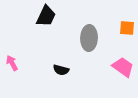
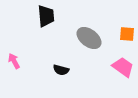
black trapezoid: rotated 30 degrees counterclockwise
orange square: moved 6 px down
gray ellipse: rotated 55 degrees counterclockwise
pink arrow: moved 2 px right, 2 px up
